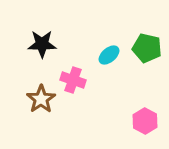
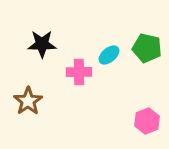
pink cross: moved 6 px right, 8 px up; rotated 20 degrees counterclockwise
brown star: moved 13 px left, 2 px down
pink hexagon: moved 2 px right; rotated 10 degrees clockwise
